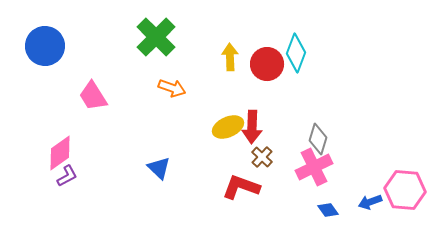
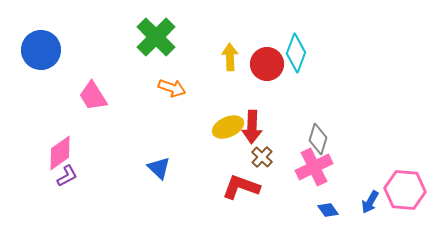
blue circle: moved 4 px left, 4 px down
blue arrow: rotated 40 degrees counterclockwise
